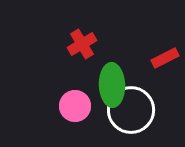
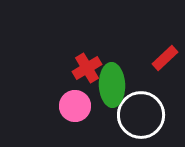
red cross: moved 5 px right, 24 px down
red rectangle: rotated 16 degrees counterclockwise
white circle: moved 10 px right, 5 px down
